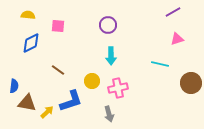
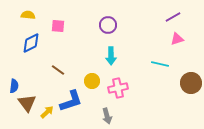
purple line: moved 5 px down
brown triangle: rotated 42 degrees clockwise
gray arrow: moved 2 px left, 2 px down
